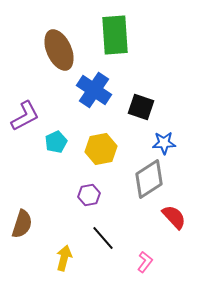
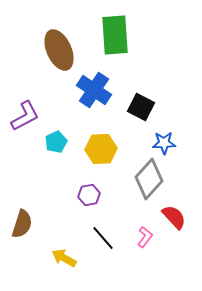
black square: rotated 8 degrees clockwise
yellow hexagon: rotated 8 degrees clockwise
gray diamond: rotated 15 degrees counterclockwise
yellow arrow: rotated 75 degrees counterclockwise
pink L-shape: moved 25 px up
